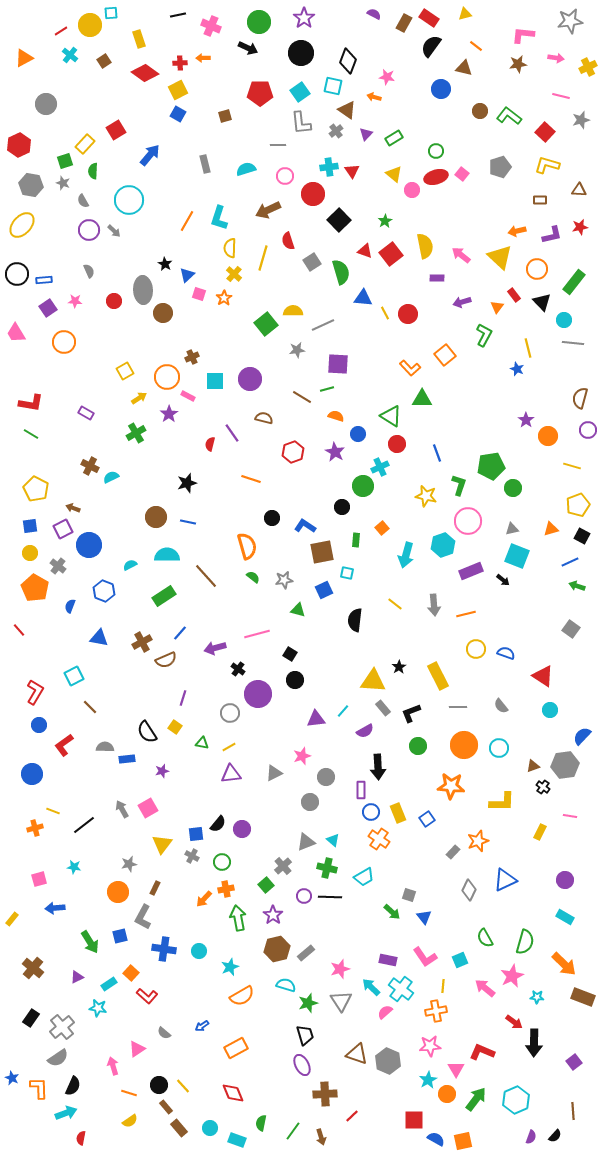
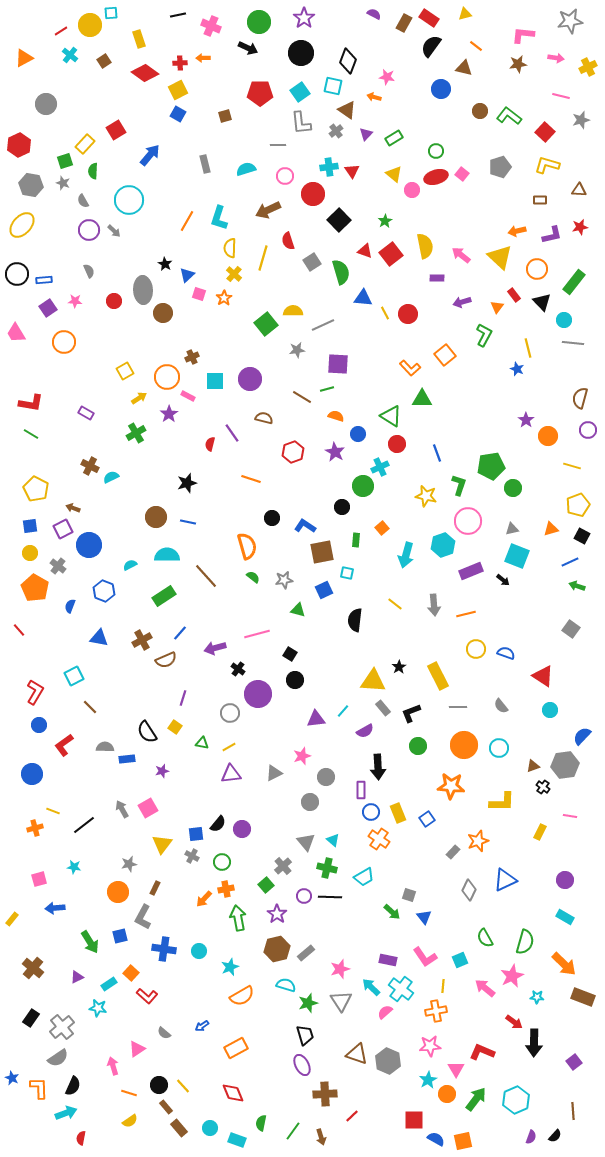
brown cross at (142, 642): moved 2 px up
gray triangle at (306, 842): rotated 48 degrees counterclockwise
purple star at (273, 915): moved 4 px right, 1 px up
